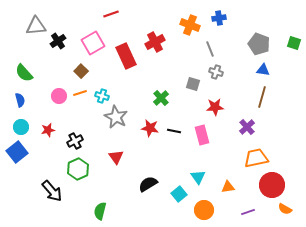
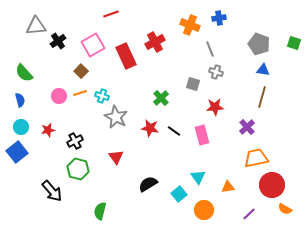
pink square at (93, 43): moved 2 px down
black line at (174, 131): rotated 24 degrees clockwise
green hexagon at (78, 169): rotated 20 degrees counterclockwise
purple line at (248, 212): moved 1 px right, 2 px down; rotated 24 degrees counterclockwise
